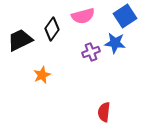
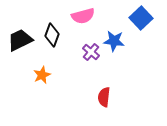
blue square: moved 16 px right, 2 px down; rotated 10 degrees counterclockwise
black diamond: moved 6 px down; rotated 15 degrees counterclockwise
blue star: moved 1 px left, 2 px up
purple cross: rotated 30 degrees counterclockwise
red semicircle: moved 15 px up
